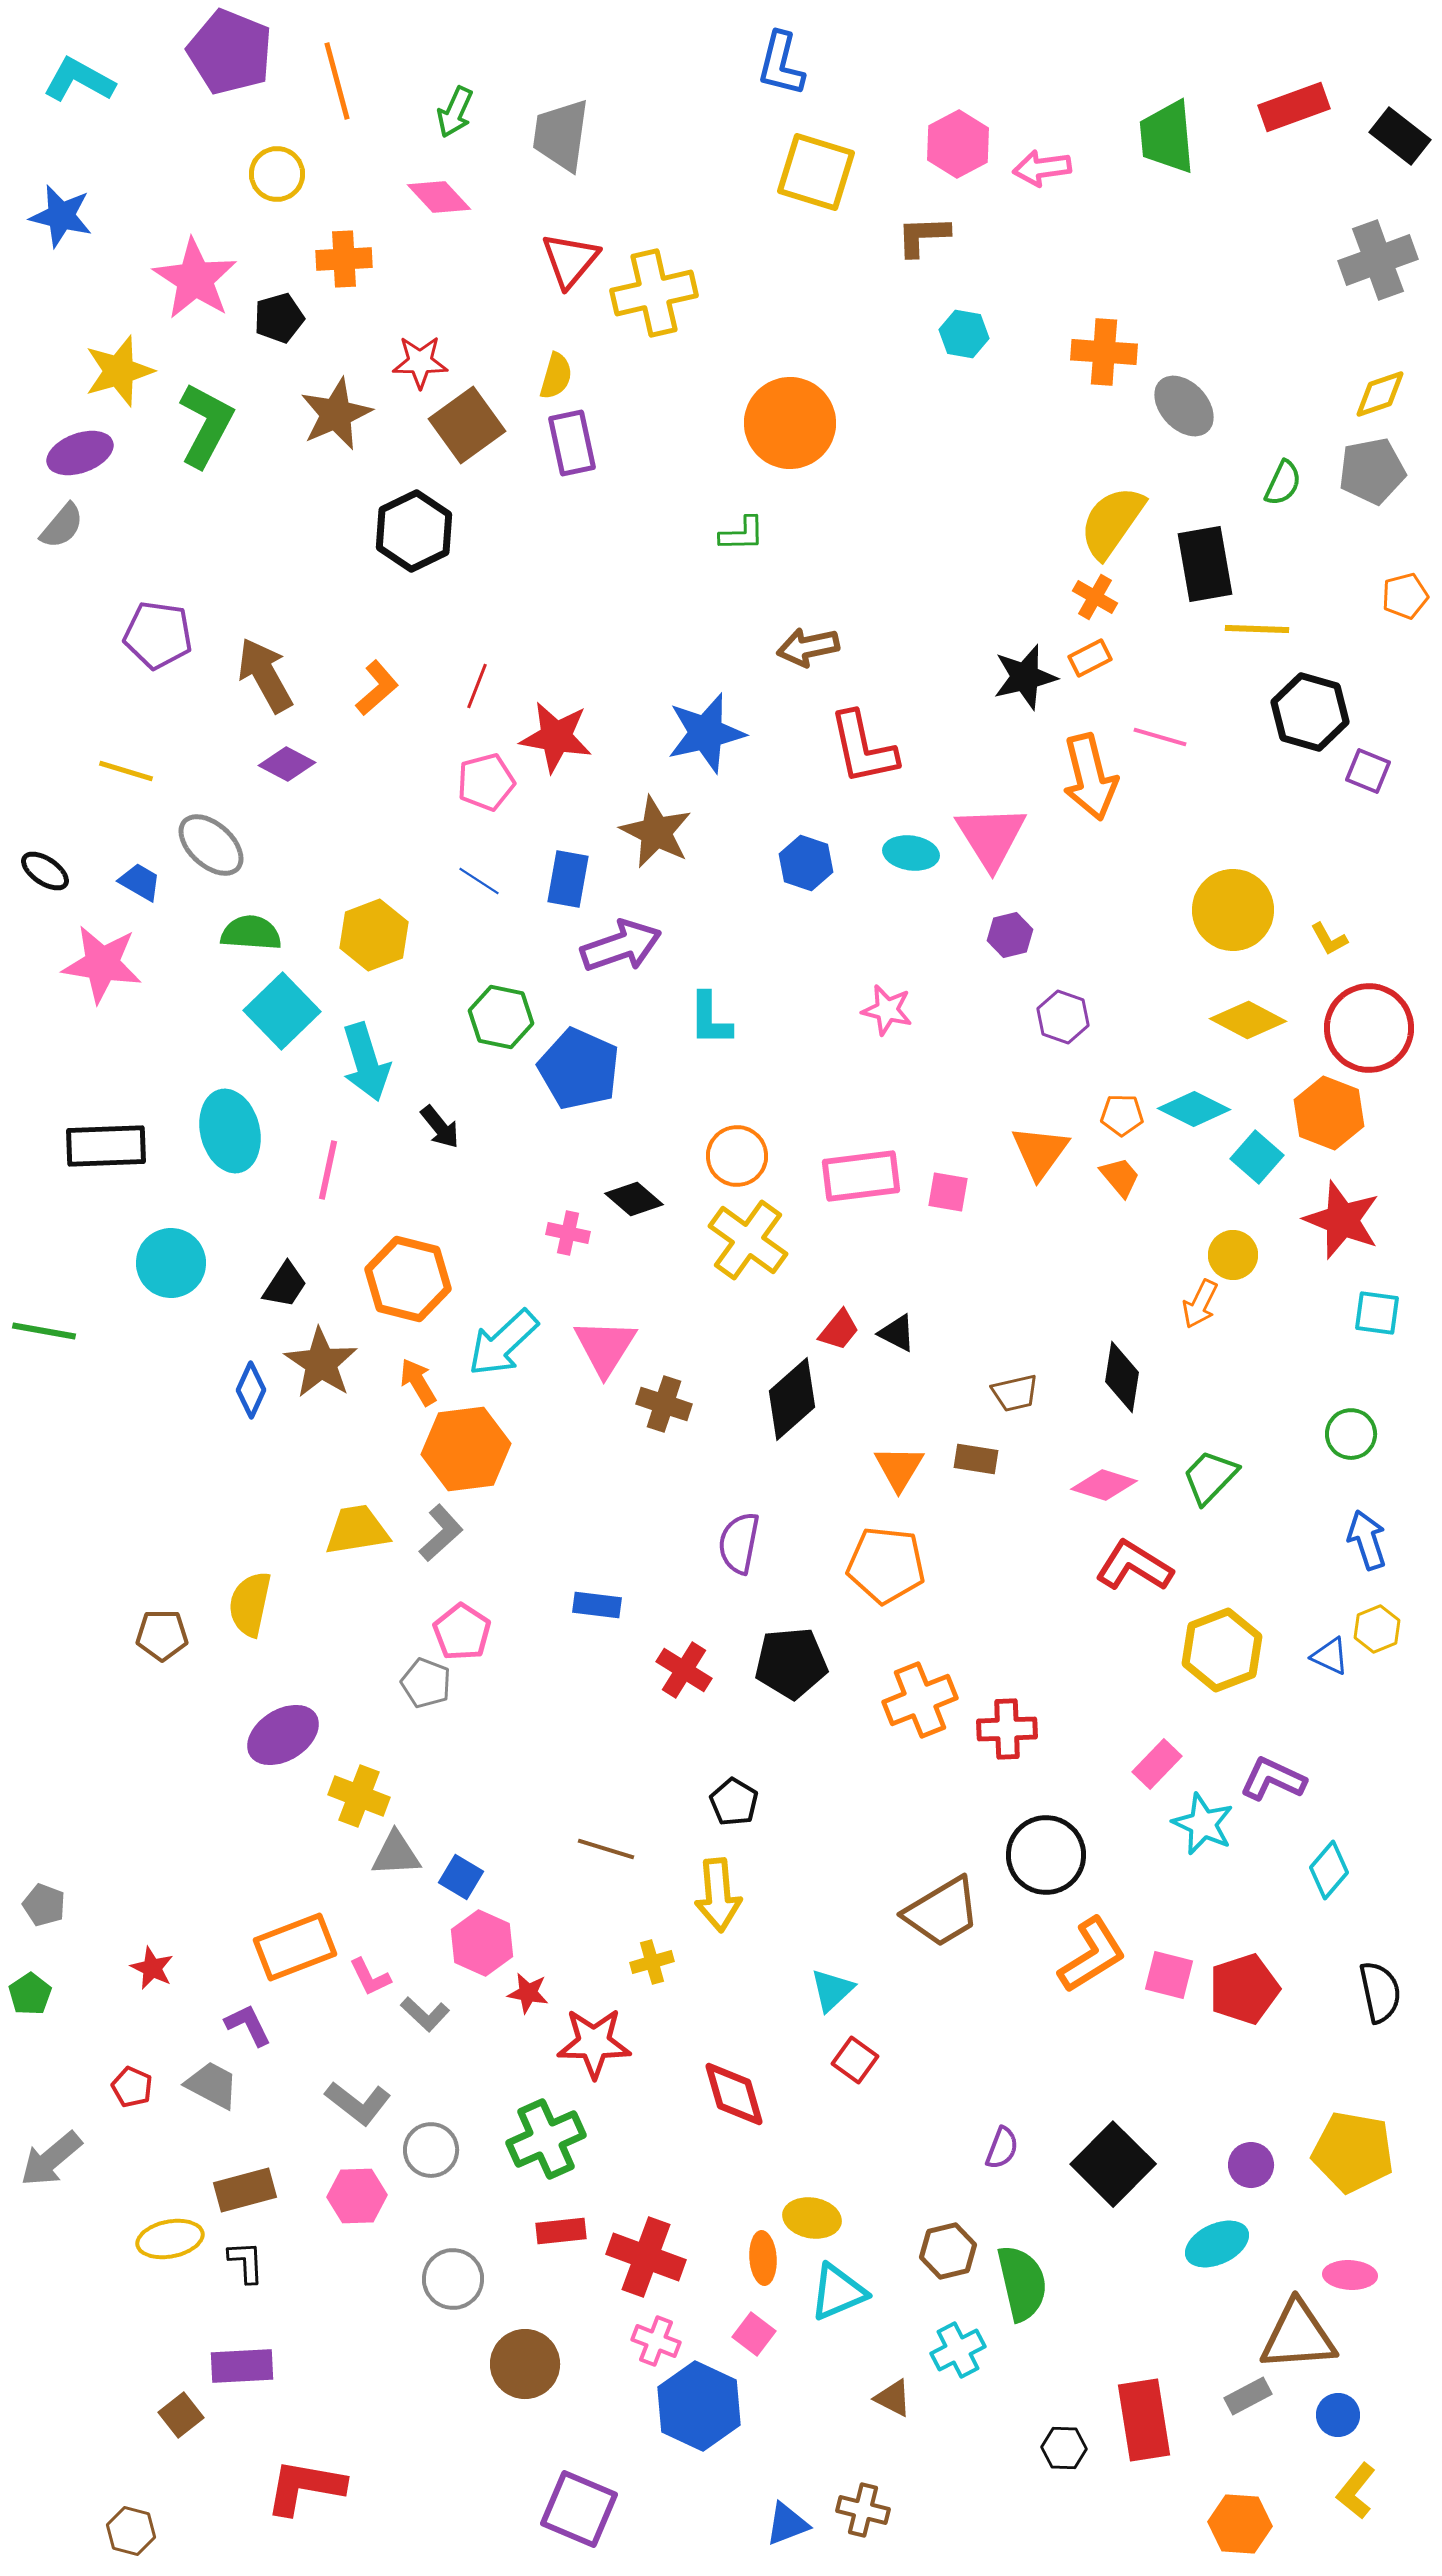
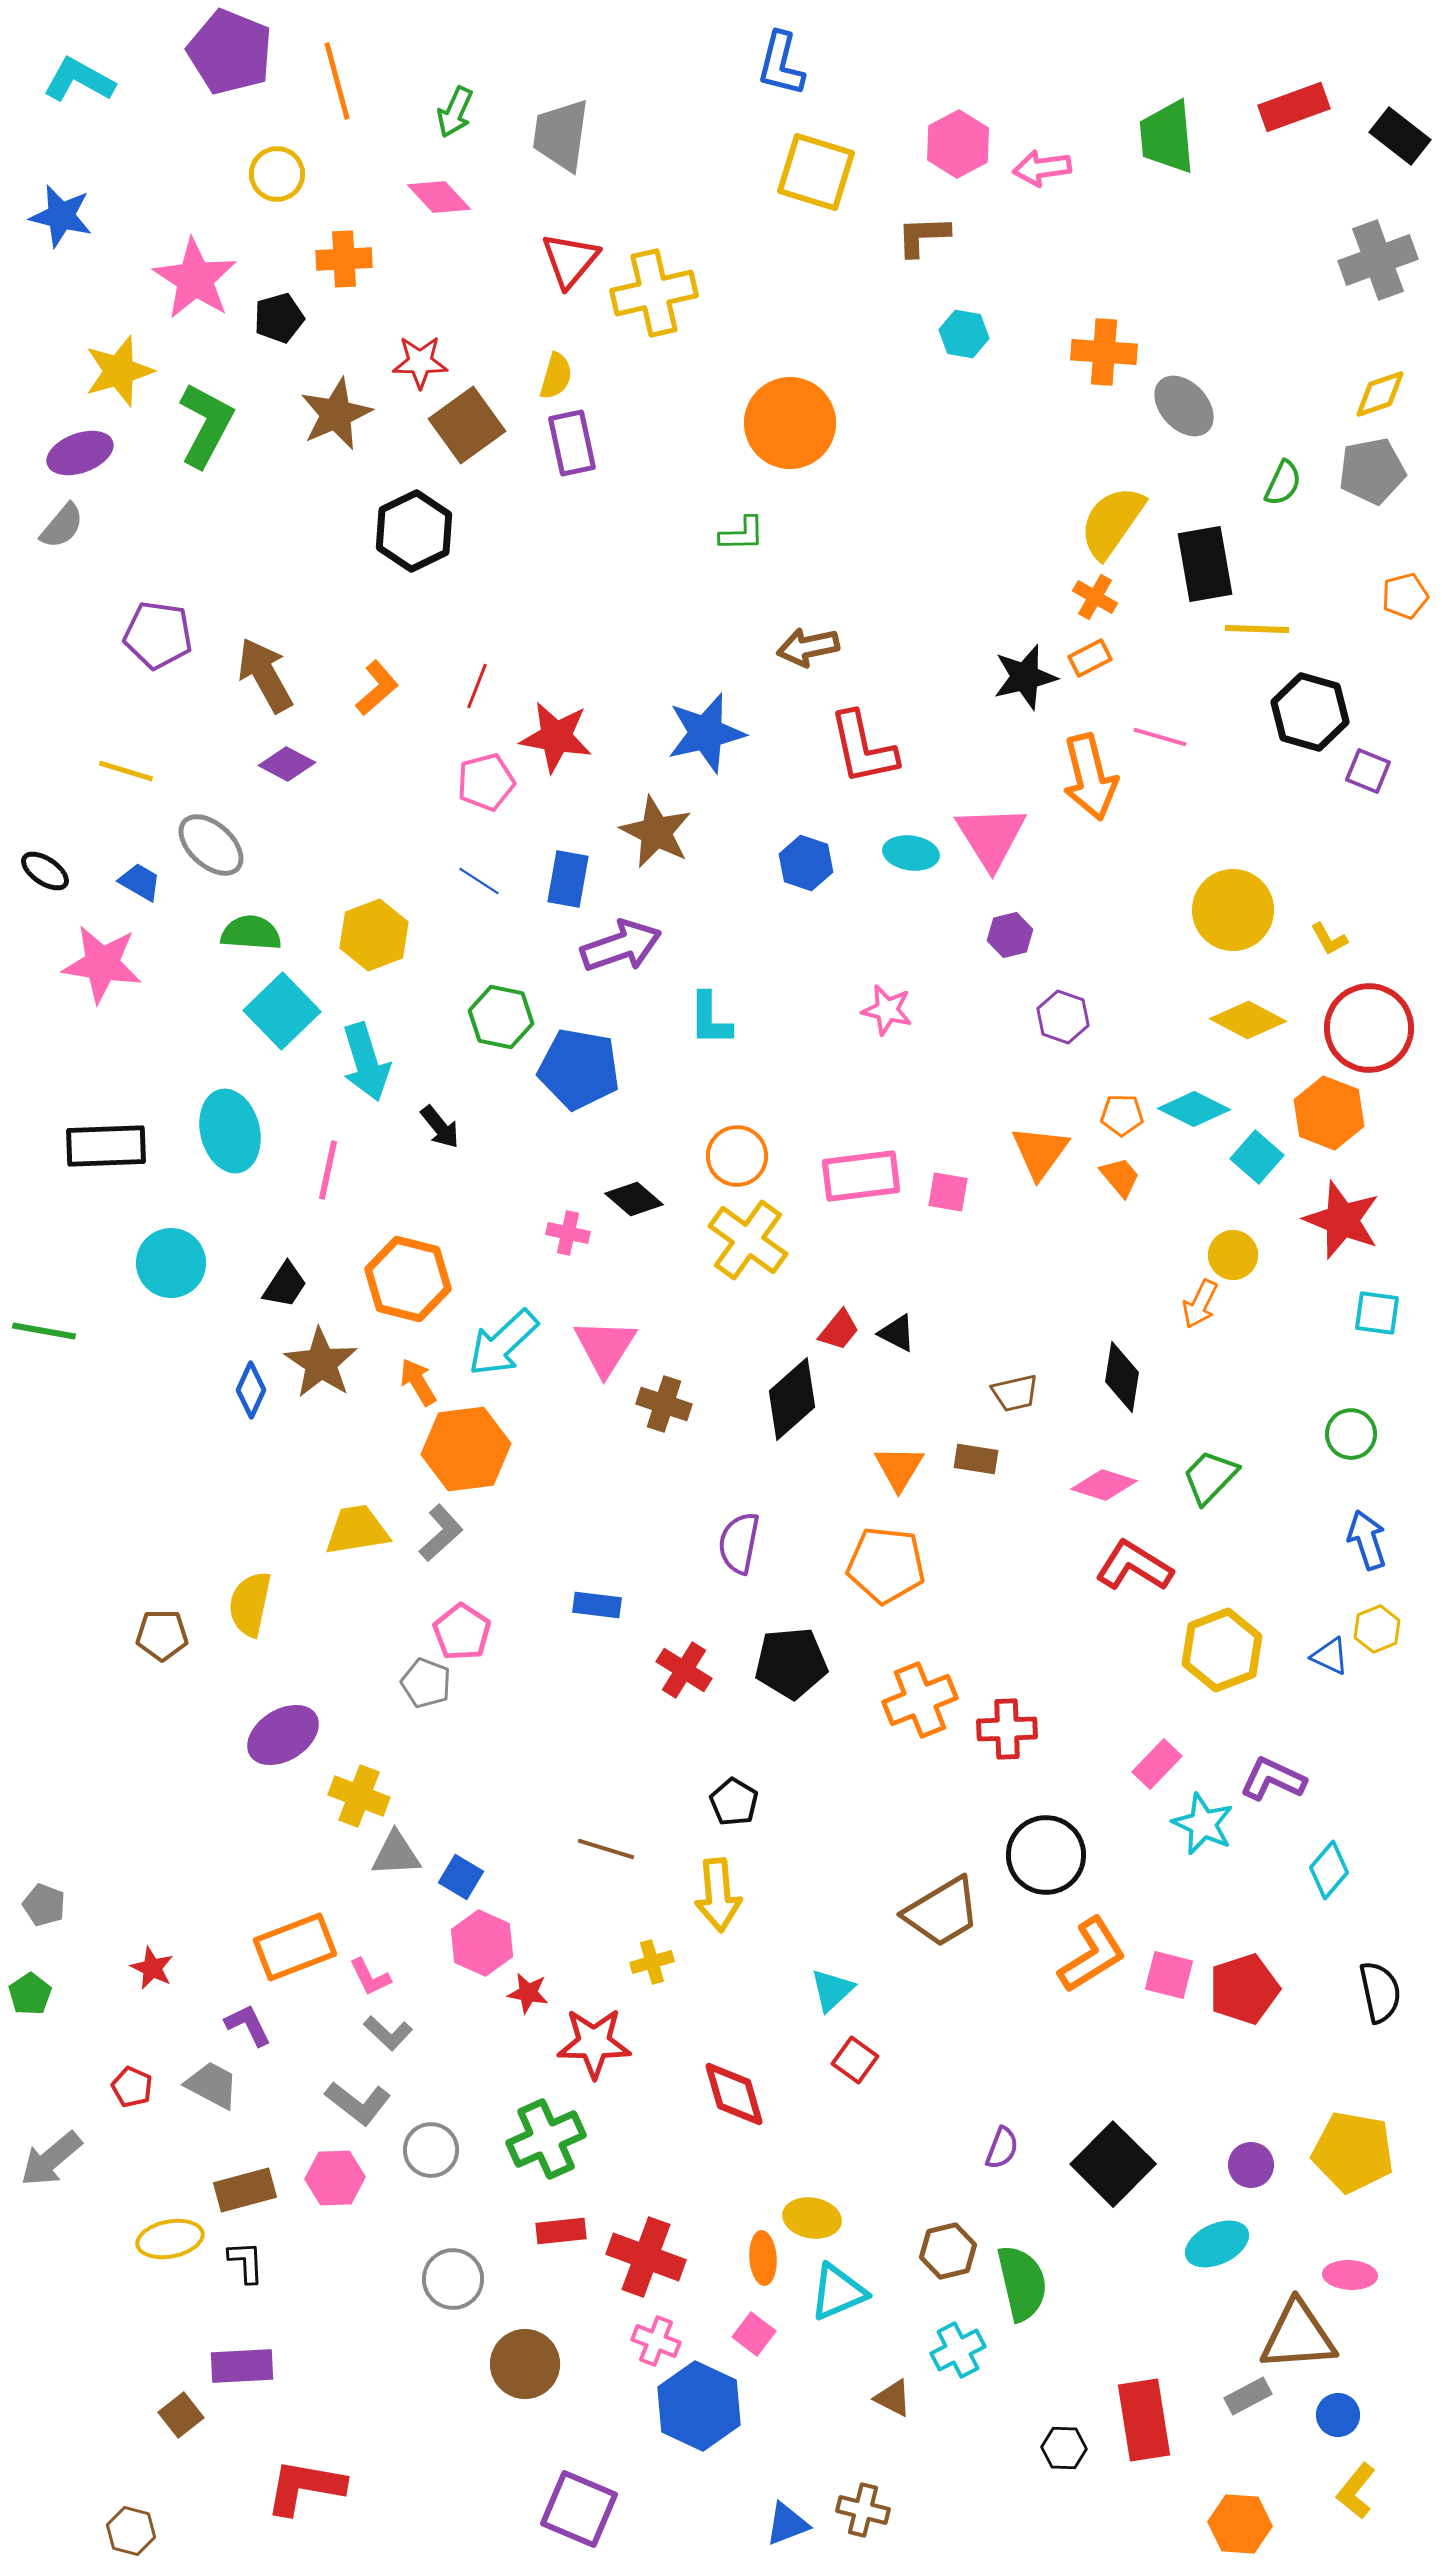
blue pentagon at (579, 1069): rotated 14 degrees counterclockwise
gray L-shape at (425, 2014): moved 37 px left, 19 px down
pink hexagon at (357, 2196): moved 22 px left, 18 px up
